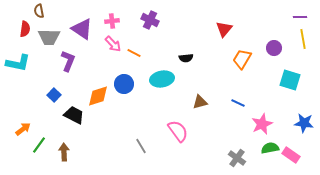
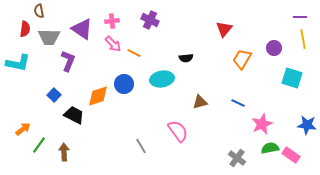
cyan square: moved 2 px right, 2 px up
blue star: moved 3 px right, 2 px down
